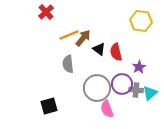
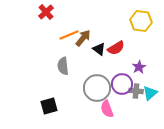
red semicircle: moved 4 px up; rotated 108 degrees counterclockwise
gray semicircle: moved 5 px left, 2 px down
gray cross: moved 1 px down
